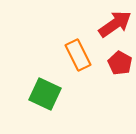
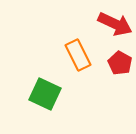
red arrow: rotated 60 degrees clockwise
